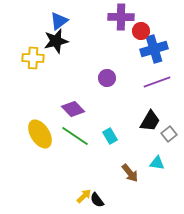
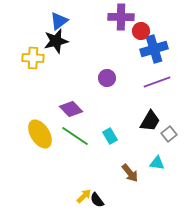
purple diamond: moved 2 px left
